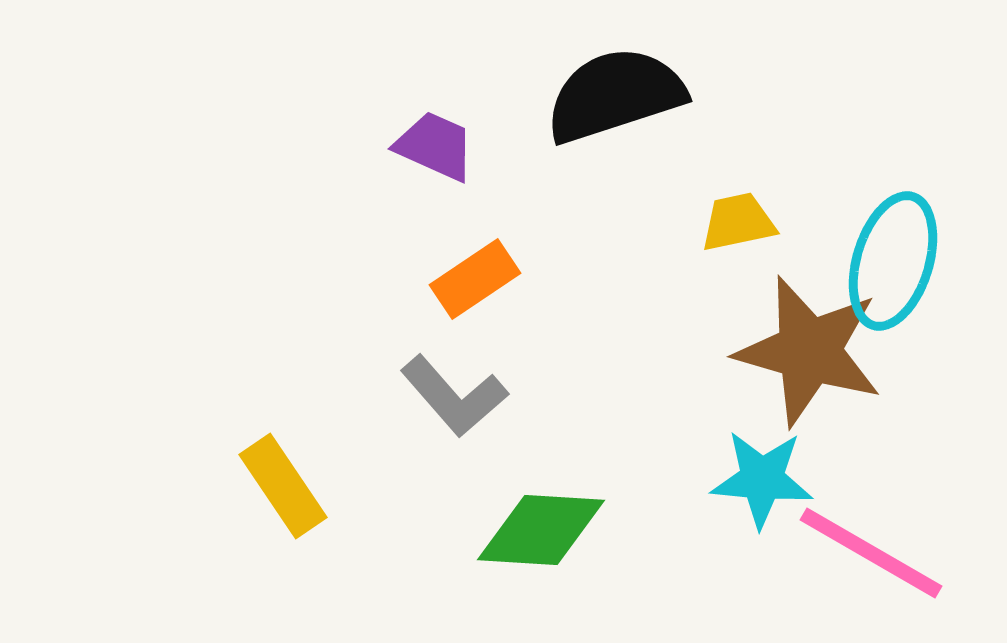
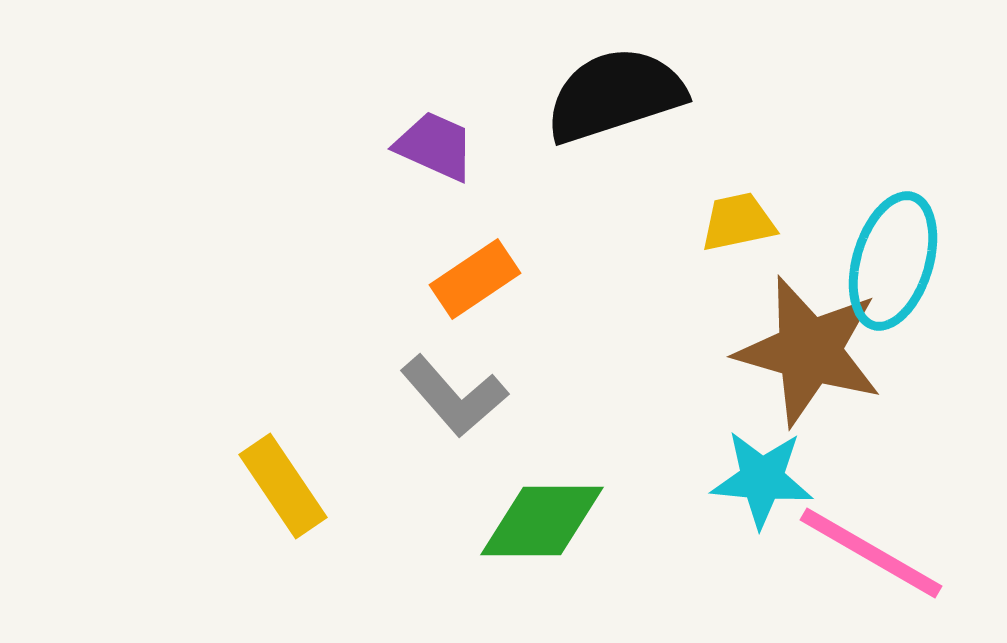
green diamond: moved 1 px right, 9 px up; rotated 4 degrees counterclockwise
